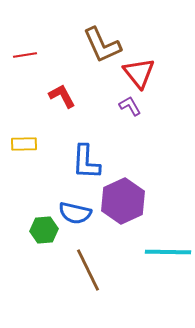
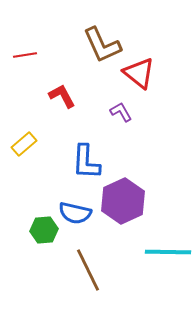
red triangle: rotated 12 degrees counterclockwise
purple L-shape: moved 9 px left, 6 px down
yellow rectangle: rotated 40 degrees counterclockwise
